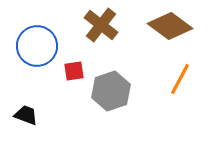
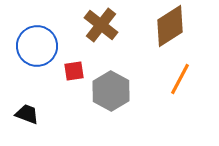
brown diamond: rotated 69 degrees counterclockwise
gray hexagon: rotated 12 degrees counterclockwise
black trapezoid: moved 1 px right, 1 px up
